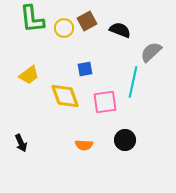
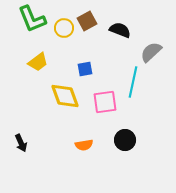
green L-shape: rotated 16 degrees counterclockwise
yellow trapezoid: moved 9 px right, 13 px up
orange semicircle: rotated 12 degrees counterclockwise
